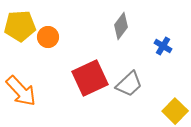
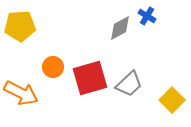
gray diamond: moved 1 px left, 2 px down; rotated 24 degrees clockwise
orange circle: moved 5 px right, 30 px down
blue cross: moved 16 px left, 30 px up
red square: rotated 9 degrees clockwise
orange arrow: moved 2 px down; rotated 20 degrees counterclockwise
yellow square: moved 3 px left, 11 px up
